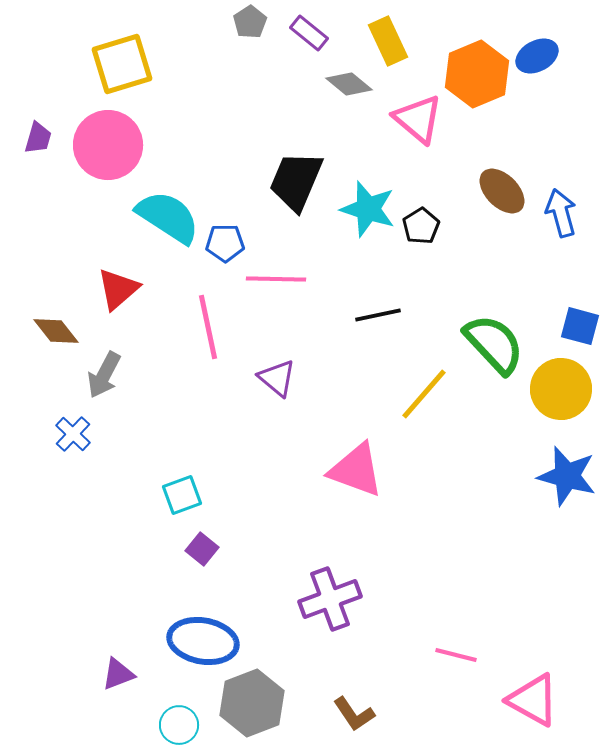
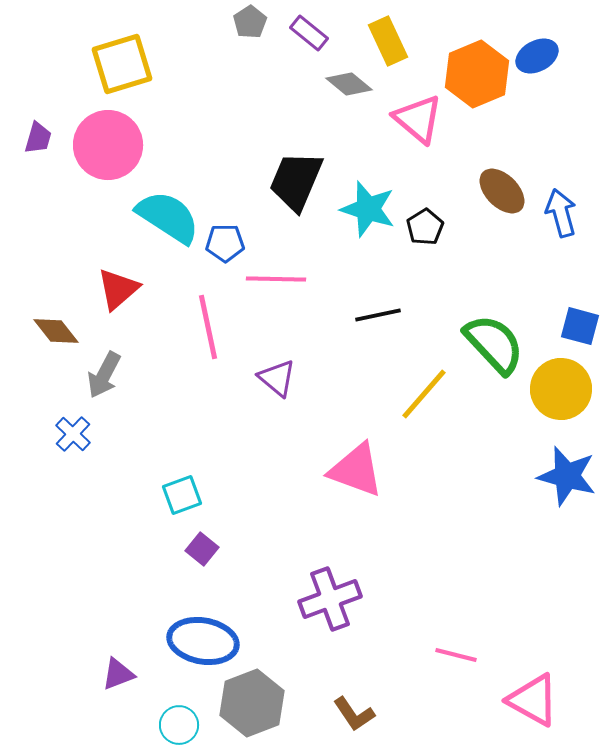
black pentagon at (421, 226): moved 4 px right, 1 px down
